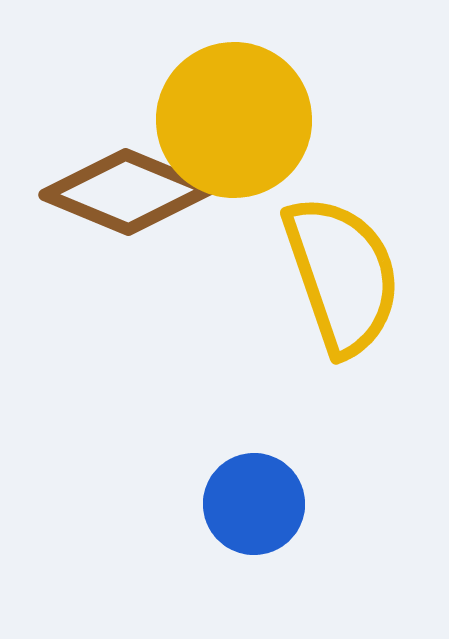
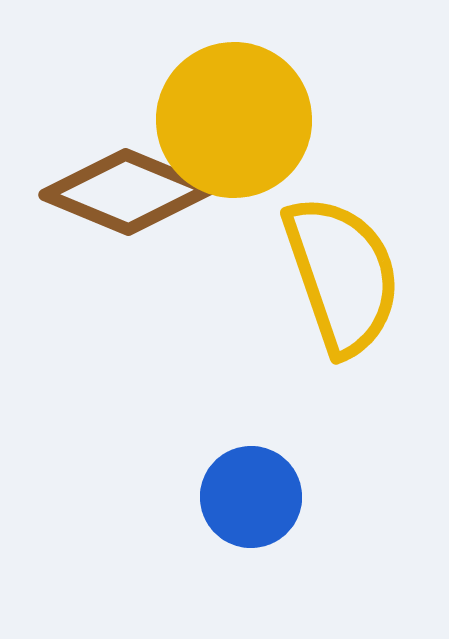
blue circle: moved 3 px left, 7 px up
